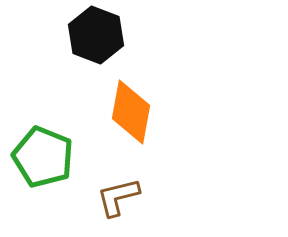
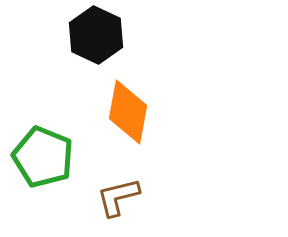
black hexagon: rotated 4 degrees clockwise
orange diamond: moved 3 px left
